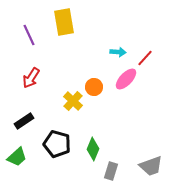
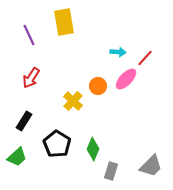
orange circle: moved 4 px right, 1 px up
black rectangle: rotated 24 degrees counterclockwise
black pentagon: rotated 16 degrees clockwise
gray trapezoid: rotated 25 degrees counterclockwise
